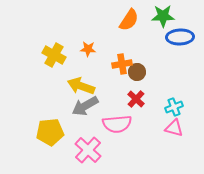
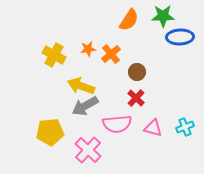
orange star: rotated 14 degrees counterclockwise
orange cross: moved 11 px left, 10 px up; rotated 30 degrees counterclockwise
red cross: moved 1 px up
cyan cross: moved 11 px right, 20 px down
pink triangle: moved 21 px left
